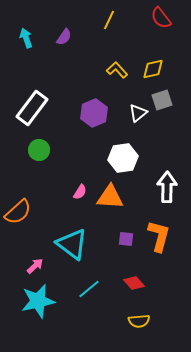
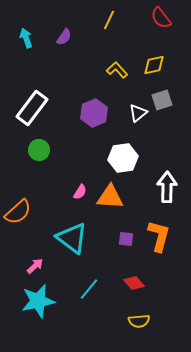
yellow diamond: moved 1 px right, 4 px up
cyan triangle: moved 6 px up
cyan line: rotated 10 degrees counterclockwise
